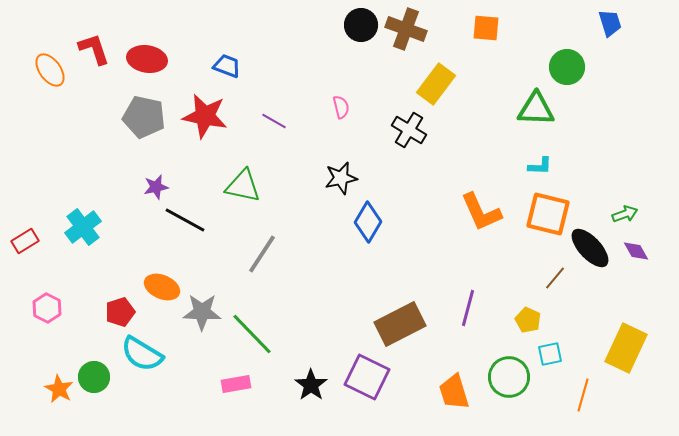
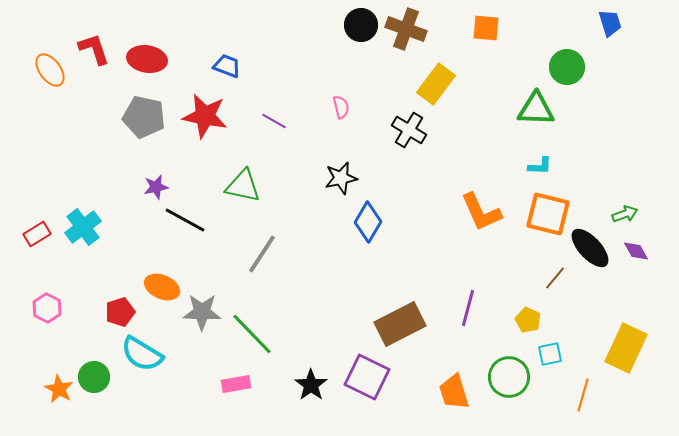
red rectangle at (25, 241): moved 12 px right, 7 px up
